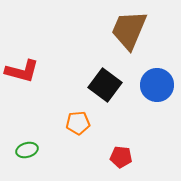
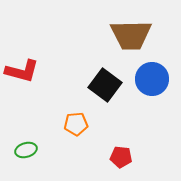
brown trapezoid: moved 2 px right, 5 px down; rotated 114 degrees counterclockwise
blue circle: moved 5 px left, 6 px up
orange pentagon: moved 2 px left, 1 px down
green ellipse: moved 1 px left
